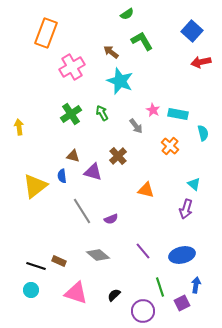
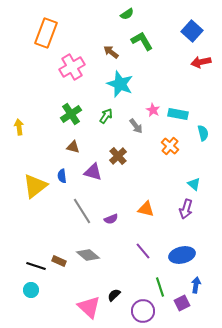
cyan star: moved 3 px down
green arrow: moved 4 px right, 3 px down; rotated 63 degrees clockwise
brown triangle: moved 9 px up
orange triangle: moved 19 px down
gray diamond: moved 10 px left
pink triangle: moved 13 px right, 14 px down; rotated 25 degrees clockwise
